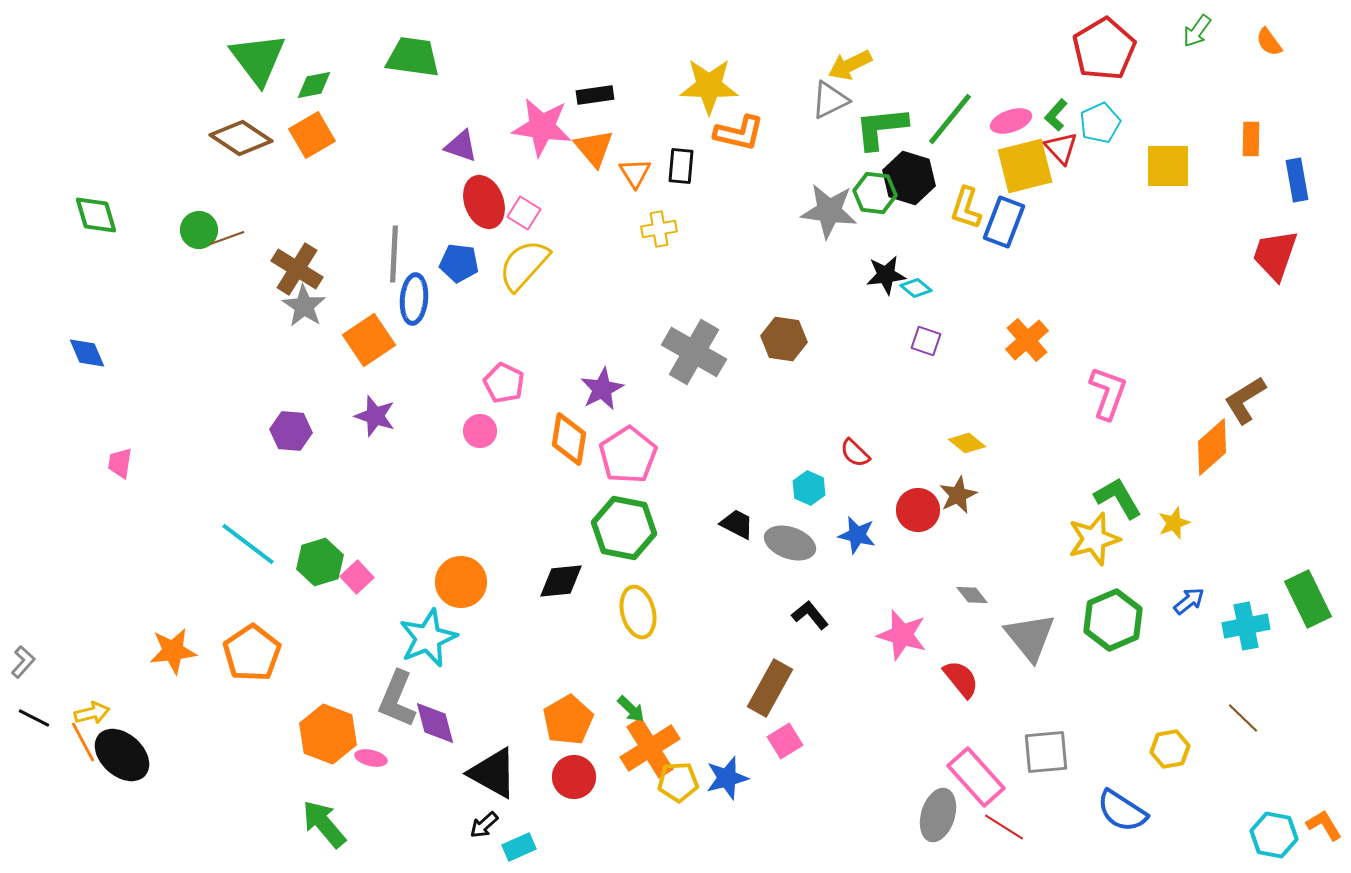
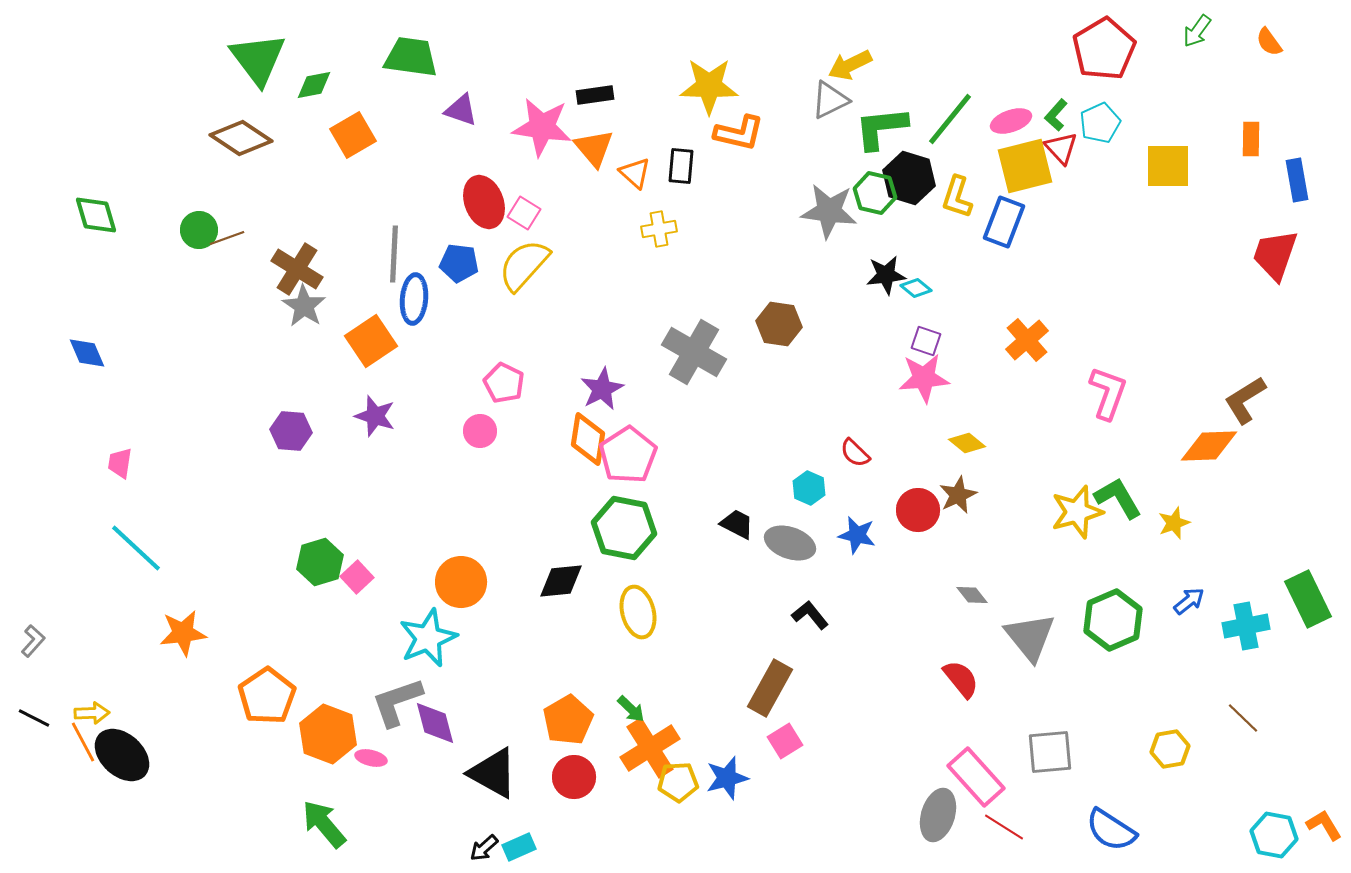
green trapezoid at (413, 57): moved 2 px left
orange square at (312, 135): moved 41 px right
purple triangle at (461, 146): moved 36 px up
orange triangle at (635, 173): rotated 16 degrees counterclockwise
green hexagon at (875, 193): rotated 6 degrees clockwise
yellow L-shape at (966, 208): moved 9 px left, 11 px up
brown hexagon at (784, 339): moved 5 px left, 15 px up
orange square at (369, 340): moved 2 px right, 1 px down
orange diamond at (569, 439): moved 19 px right
orange diamond at (1212, 447): moved 3 px left, 1 px up; rotated 40 degrees clockwise
yellow star at (1094, 539): moved 17 px left, 27 px up
cyan line at (248, 544): moved 112 px left, 4 px down; rotated 6 degrees clockwise
pink star at (902, 635): moved 22 px right, 257 px up; rotated 21 degrees counterclockwise
orange star at (173, 651): moved 10 px right, 18 px up
orange pentagon at (252, 653): moved 15 px right, 43 px down
gray L-shape at (23, 662): moved 10 px right, 21 px up
gray L-shape at (397, 699): moved 3 px down; rotated 48 degrees clockwise
yellow arrow at (92, 713): rotated 12 degrees clockwise
gray square at (1046, 752): moved 4 px right
blue semicircle at (1122, 811): moved 11 px left, 19 px down
black arrow at (484, 825): moved 23 px down
